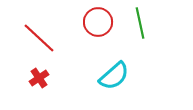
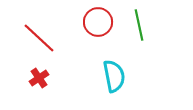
green line: moved 1 px left, 2 px down
cyan semicircle: rotated 60 degrees counterclockwise
